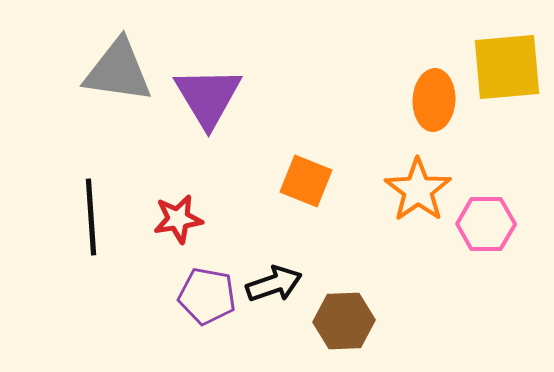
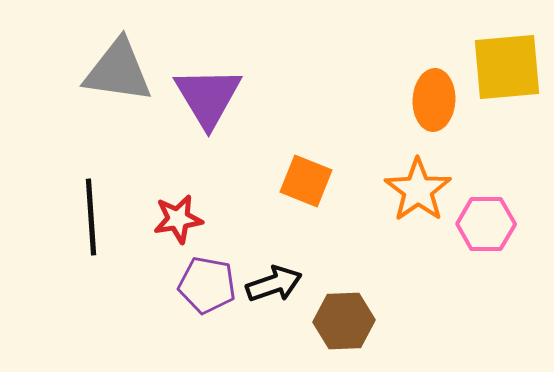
purple pentagon: moved 11 px up
